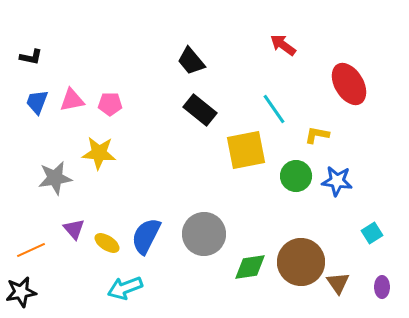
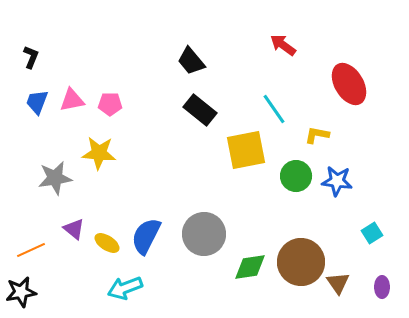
black L-shape: rotated 80 degrees counterclockwise
purple triangle: rotated 10 degrees counterclockwise
